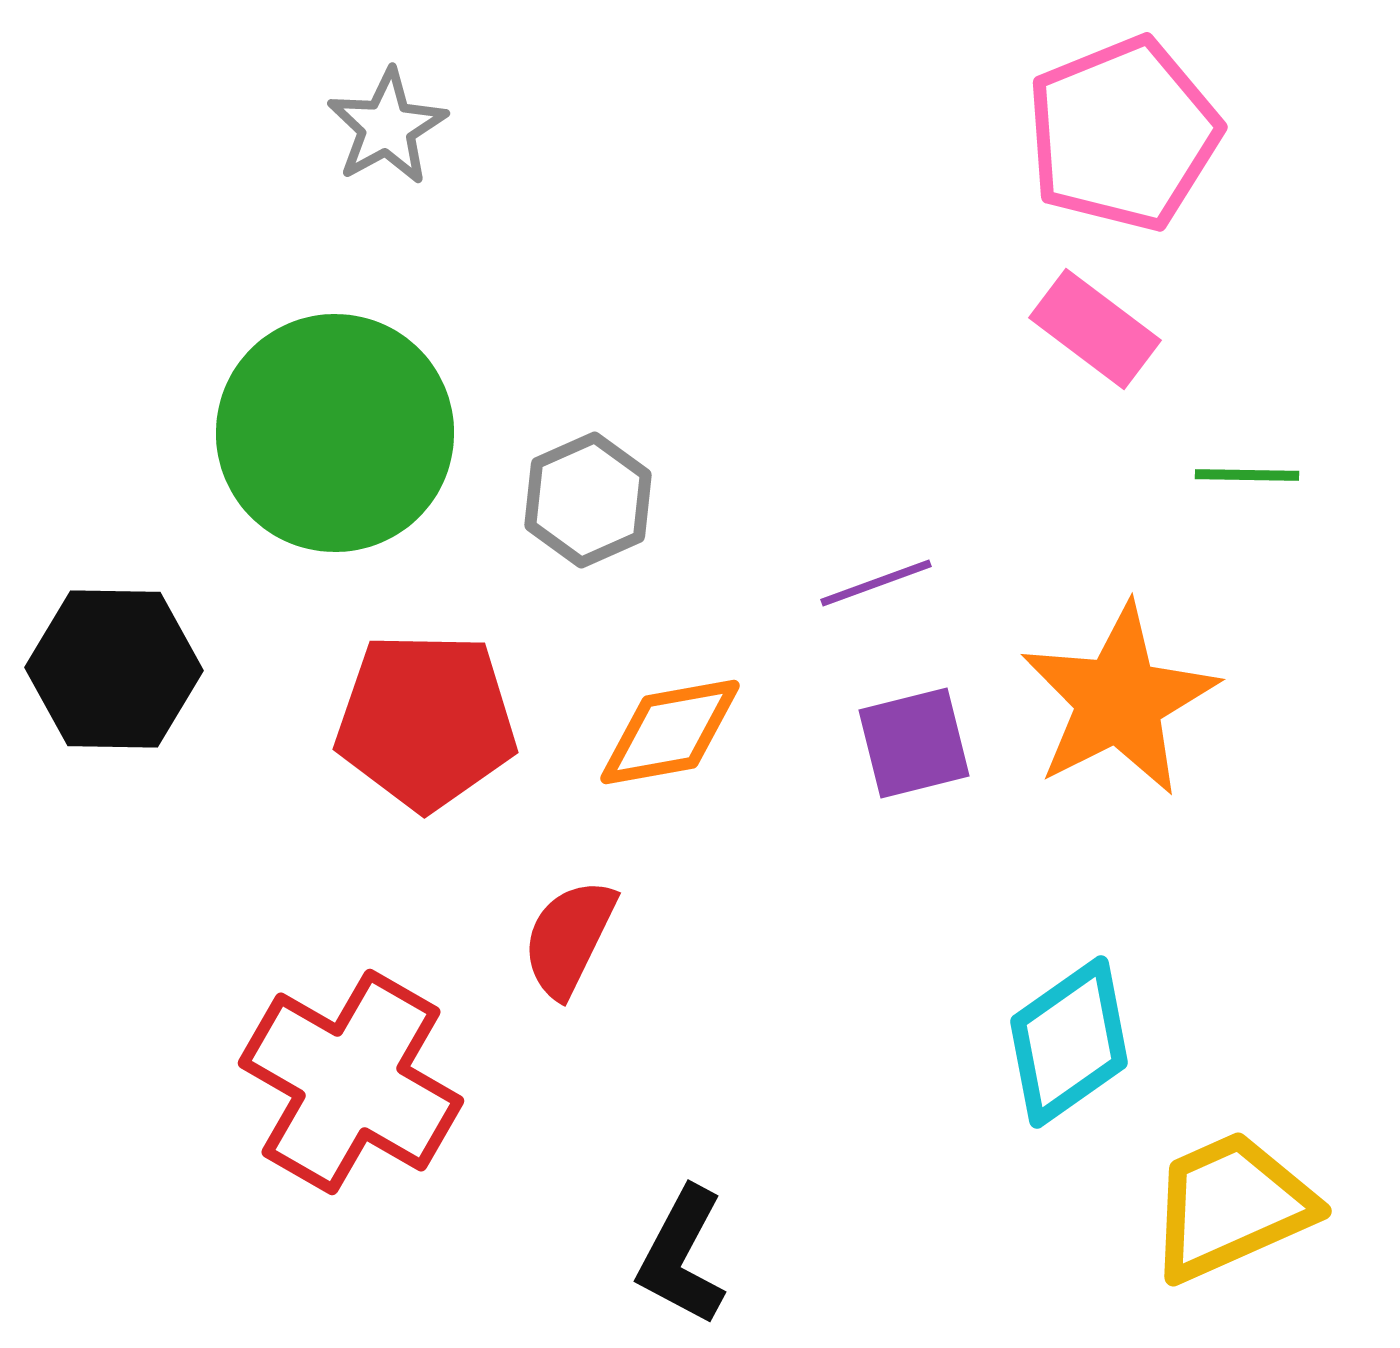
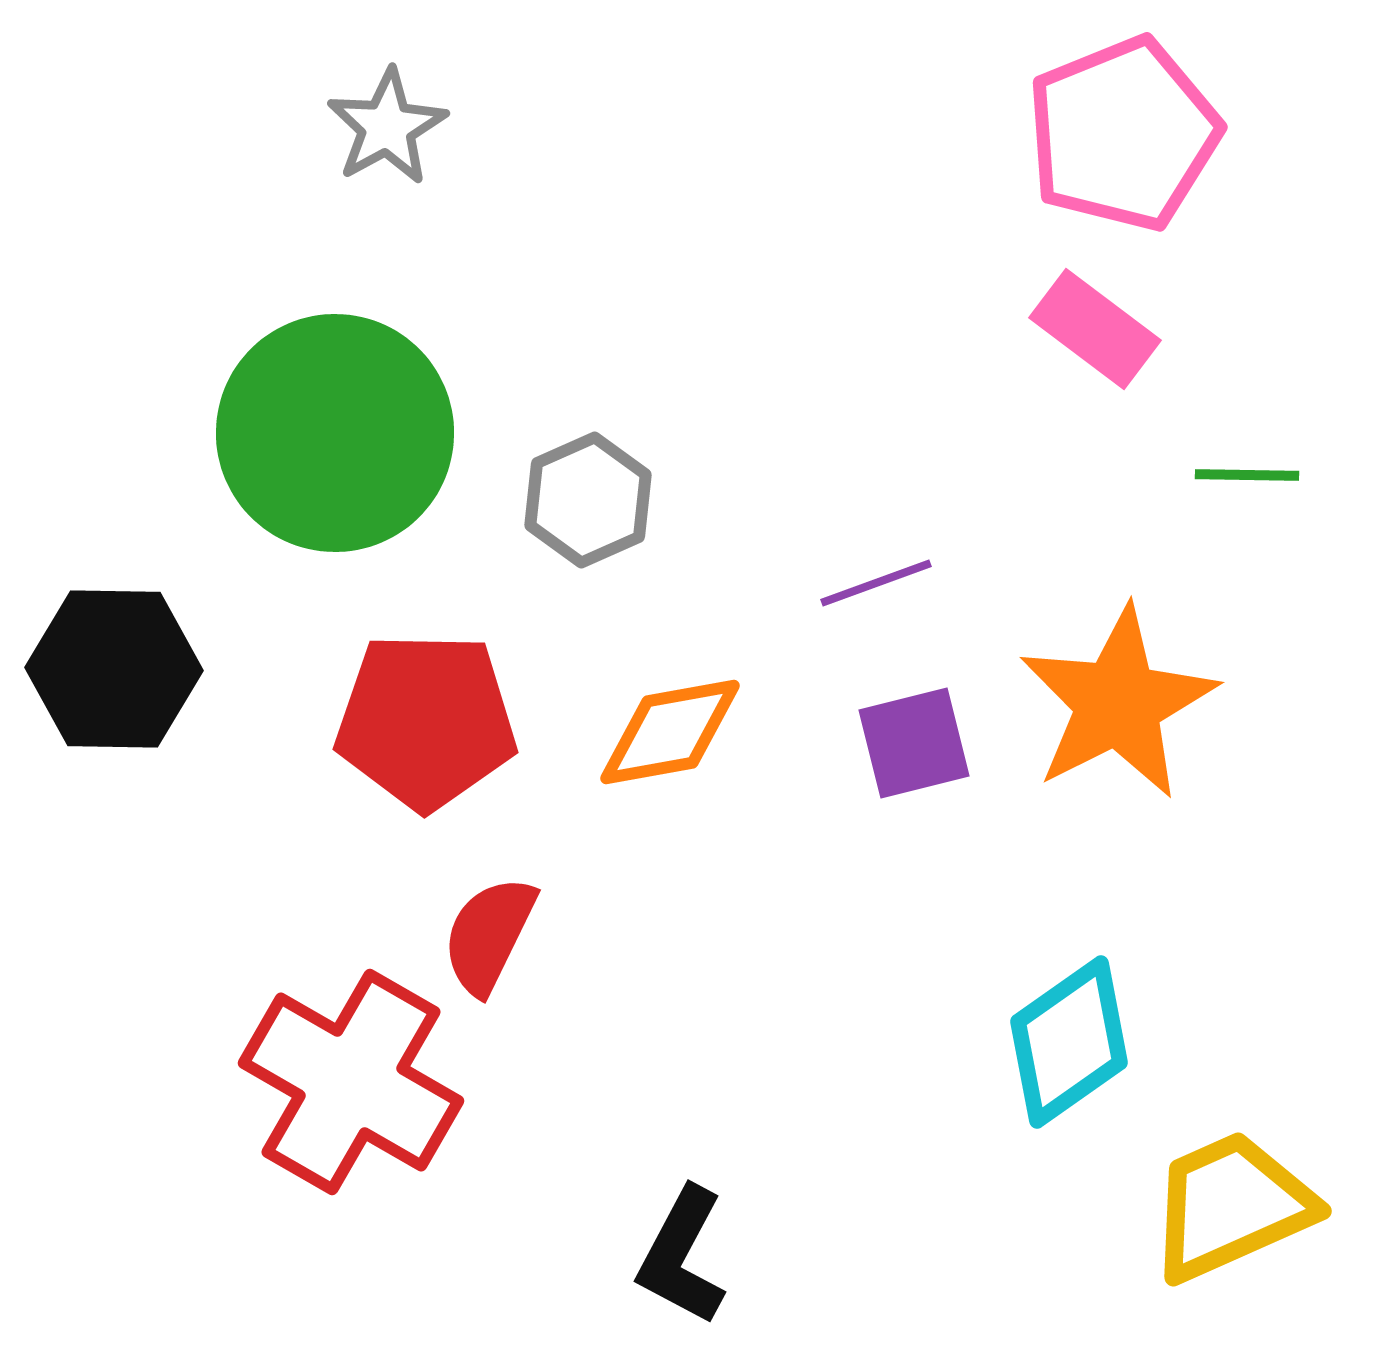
orange star: moved 1 px left, 3 px down
red semicircle: moved 80 px left, 3 px up
